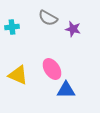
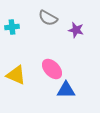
purple star: moved 3 px right, 1 px down
pink ellipse: rotated 10 degrees counterclockwise
yellow triangle: moved 2 px left
